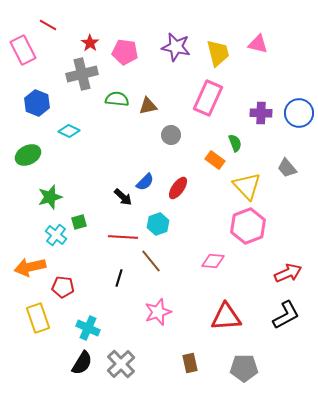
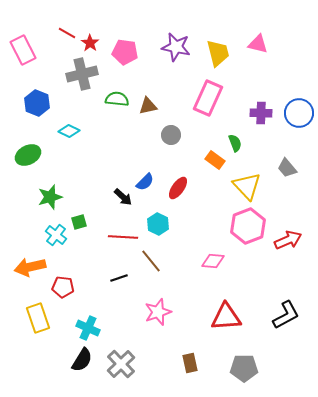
red line at (48, 25): moved 19 px right, 8 px down
cyan hexagon at (158, 224): rotated 15 degrees counterclockwise
red arrow at (288, 273): moved 33 px up
black line at (119, 278): rotated 54 degrees clockwise
black semicircle at (82, 363): moved 3 px up
